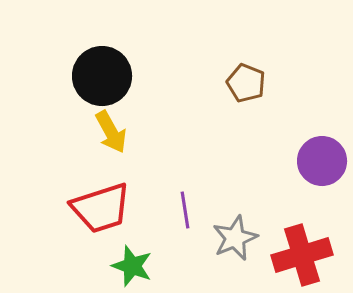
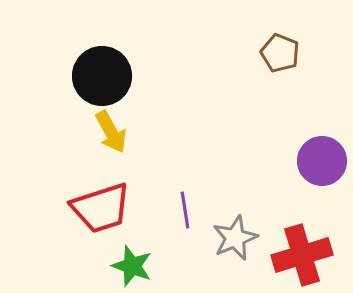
brown pentagon: moved 34 px right, 30 px up
